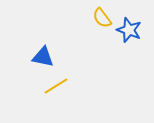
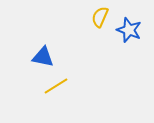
yellow semicircle: moved 2 px left, 1 px up; rotated 60 degrees clockwise
